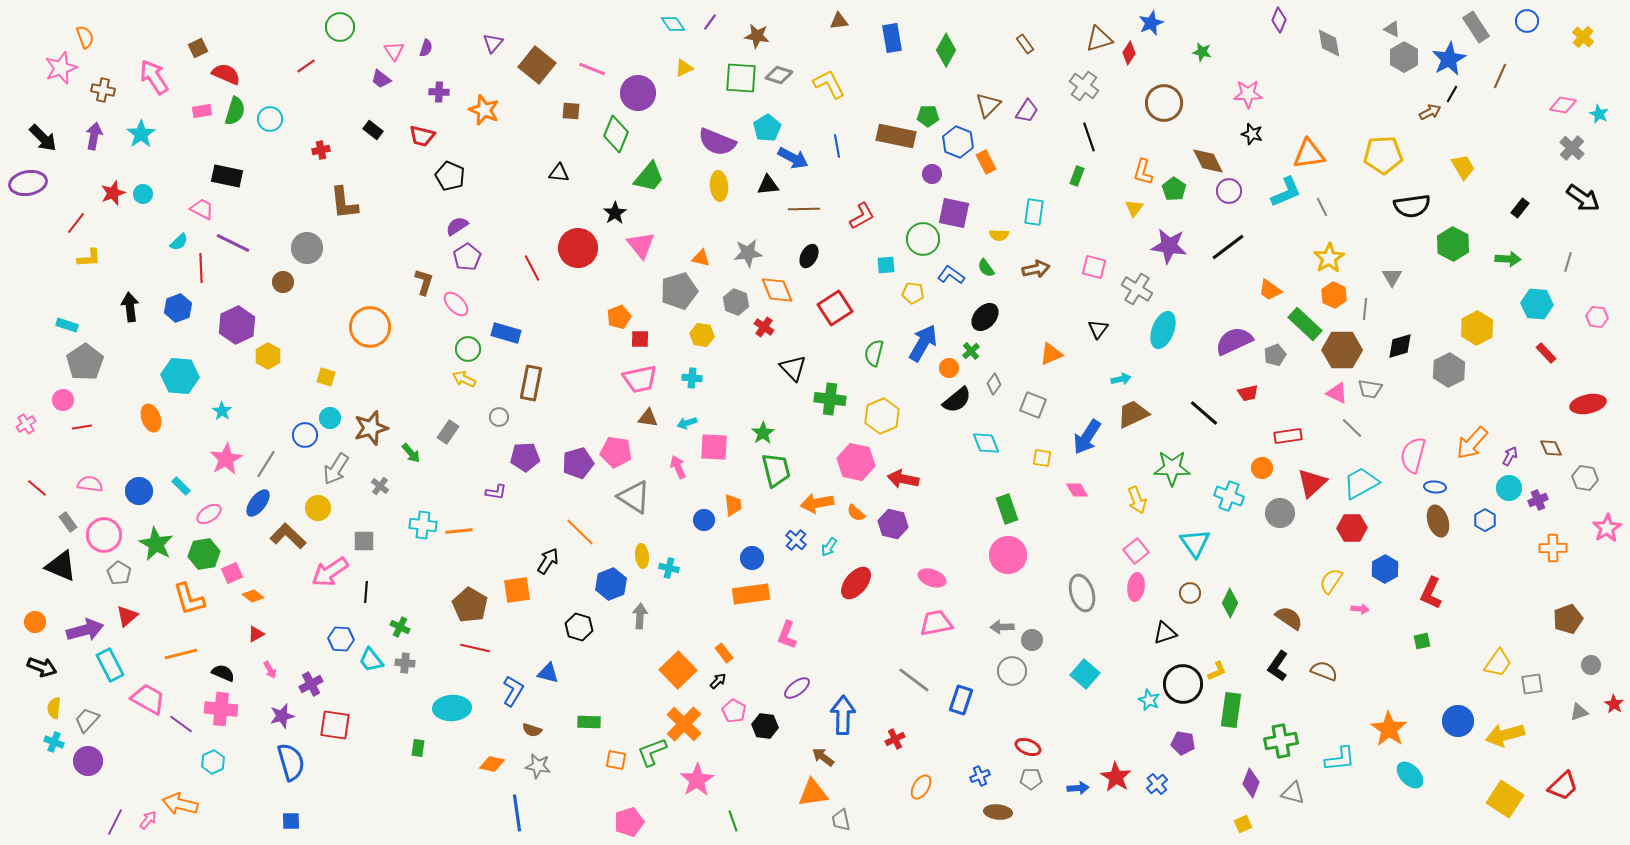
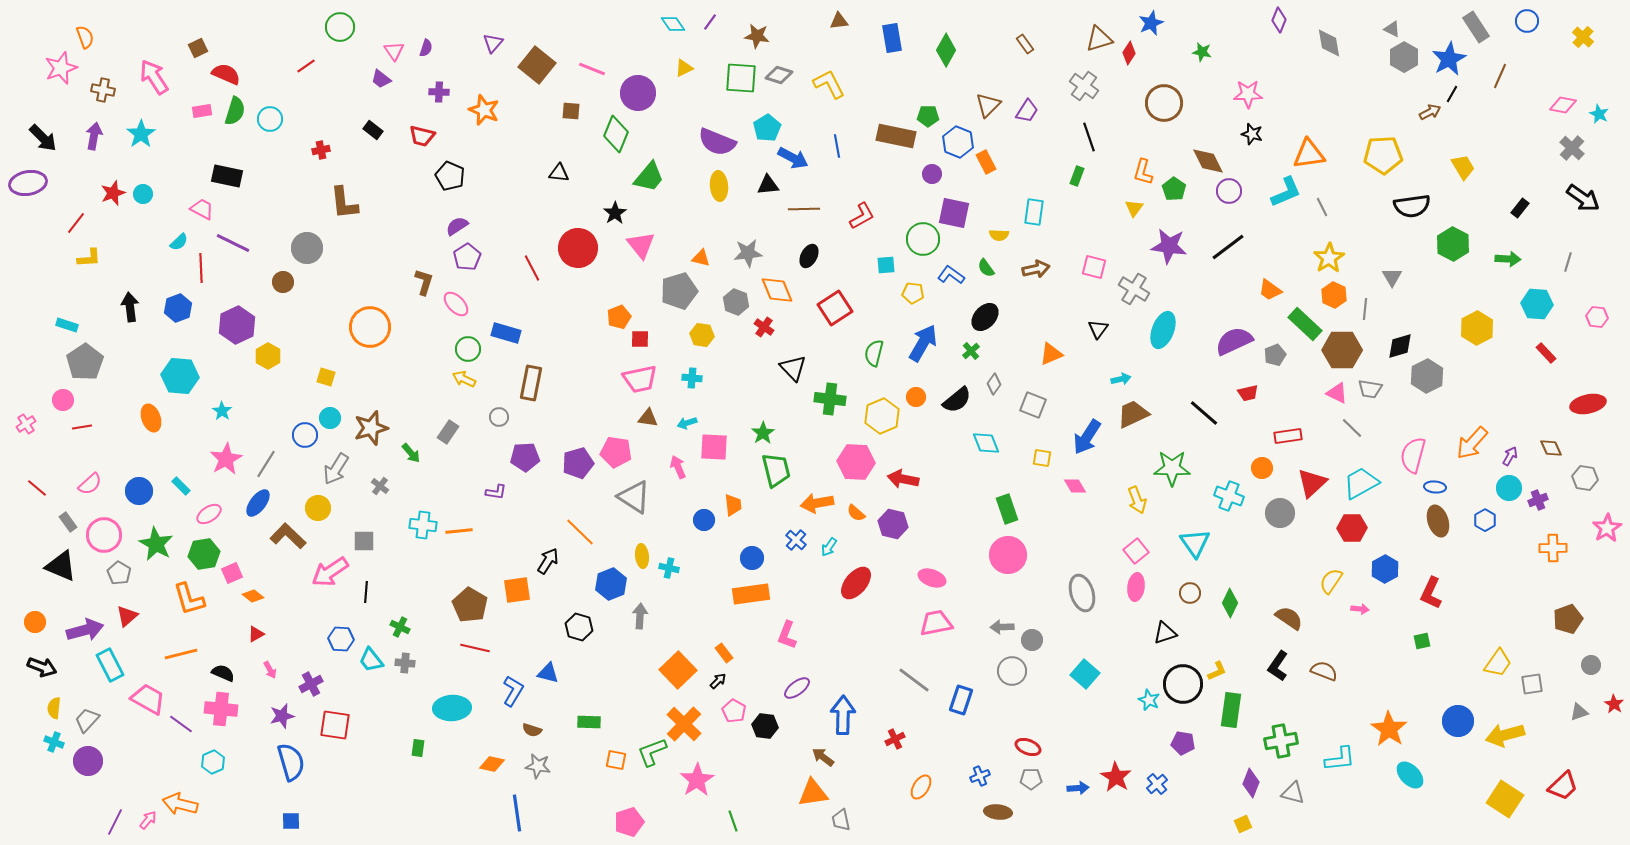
gray cross at (1137, 289): moved 3 px left
orange circle at (949, 368): moved 33 px left, 29 px down
gray hexagon at (1449, 370): moved 22 px left, 6 px down
pink hexagon at (856, 462): rotated 9 degrees counterclockwise
pink semicircle at (90, 484): rotated 130 degrees clockwise
pink diamond at (1077, 490): moved 2 px left, 4 px up
